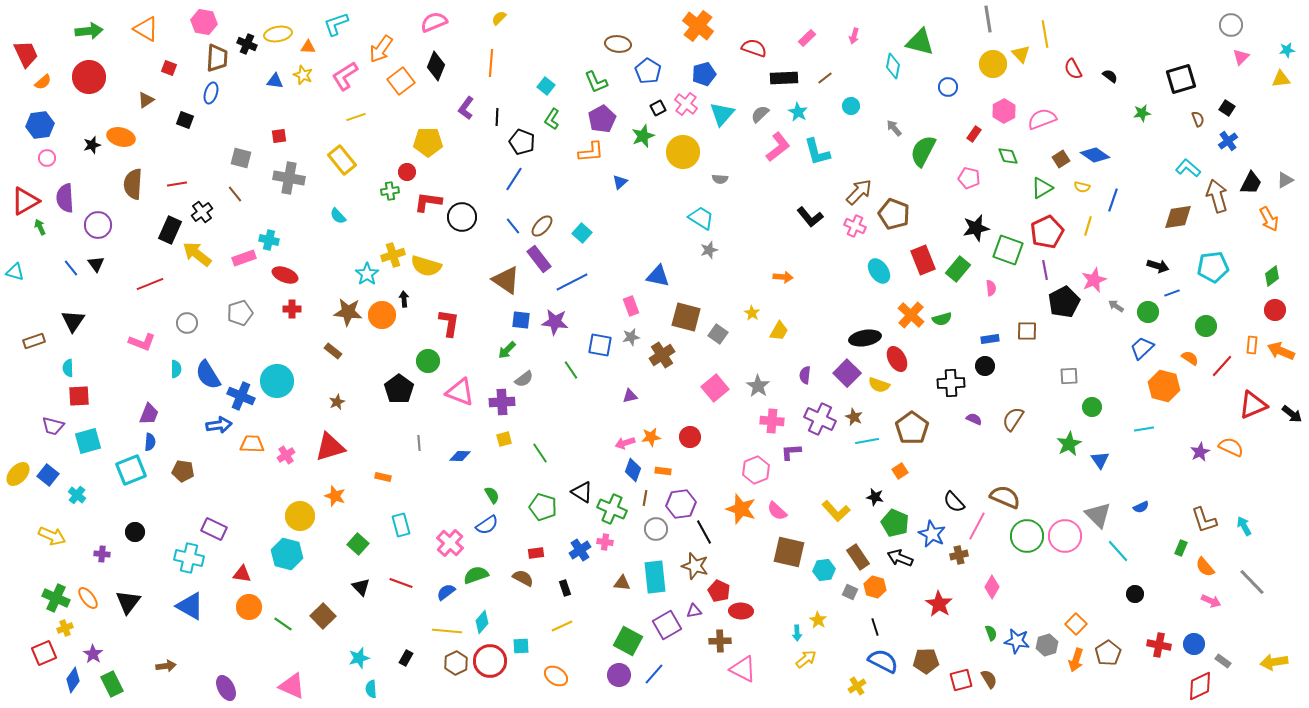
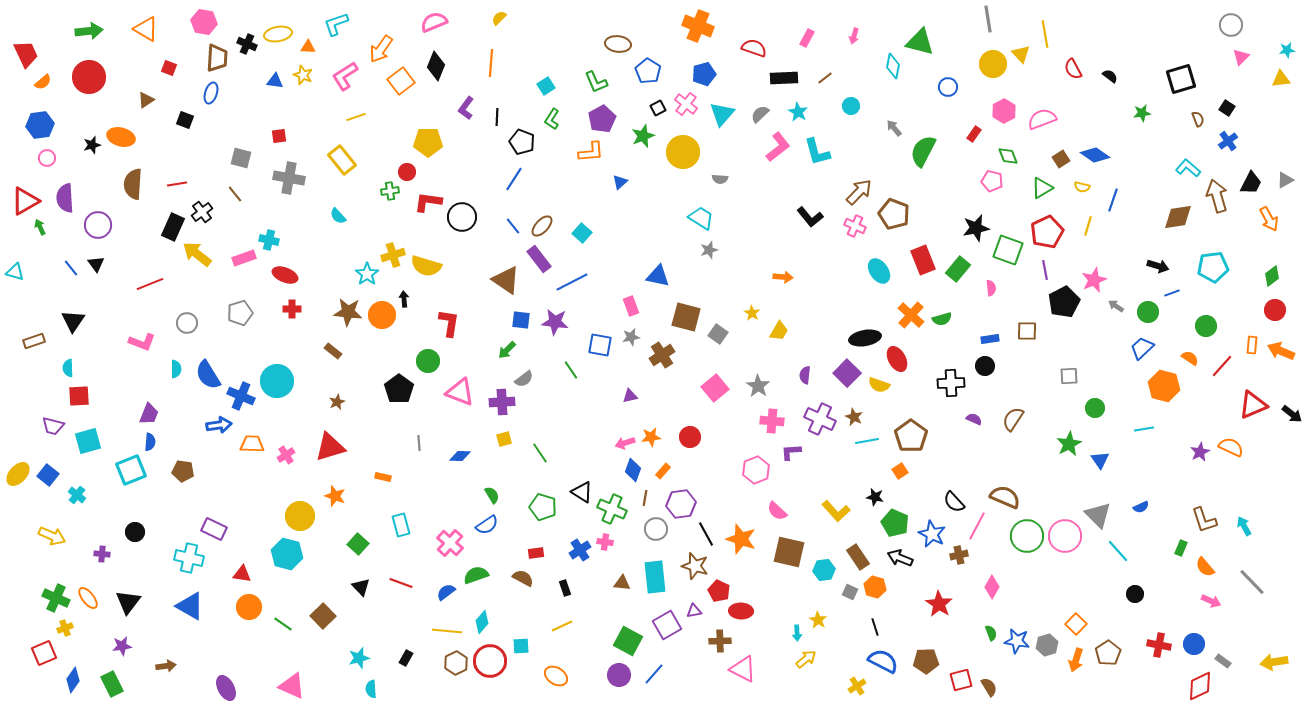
orange cross at (698, 26): rotated 16 degrees counterclockwise
pink rectangle at (807, 38): rotated 18 degrees counterclockwise
cyan square at (546, 86): rotated 18 degrees clockwise
pink pentagon at (969, 178): moved 23 px right, 3 px down
black rectangle at (170, 230): moved 3 px right, 3 px up
green circle at (1092, 407): moved 3 px right, 1 px down
brown pentagon at (912, 428): moved 1 px left, 8 px down
orange rectangle at (663, 471): rotated 56 degrees counterclockwise
orange star at (741, 509): moved 30 px down
black line at (704, 532): moved 2 px right, 2 px down
purple star at (93, 654): moved 29 px right, 8 px up; rotated 30 degrees clockwise
brown semicircle at (989, 679): moved 8 px down
